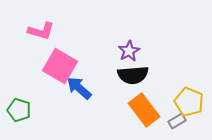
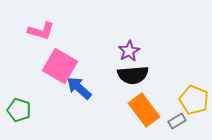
yellow pentagon: moved 5 px right, 2 px up
